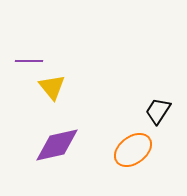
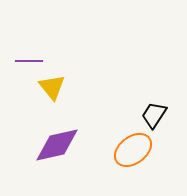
black trapezoid: moved 4 px left, 4 px down
